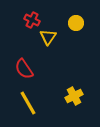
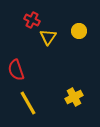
yellow circle: moved 3 px right, 8 px down
red semicircle: moved 8 px left, 1 px down; rotated 15 degrees clockwise
yellow cross: moved 1 px down
